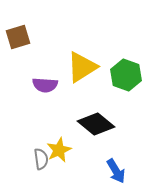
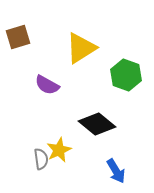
yellow triangle: moved 1 px left, 19 px up
purple semicircle: moved 2 px right; rotated 25 degrees clockwise
black diamond: moved 1 px right
